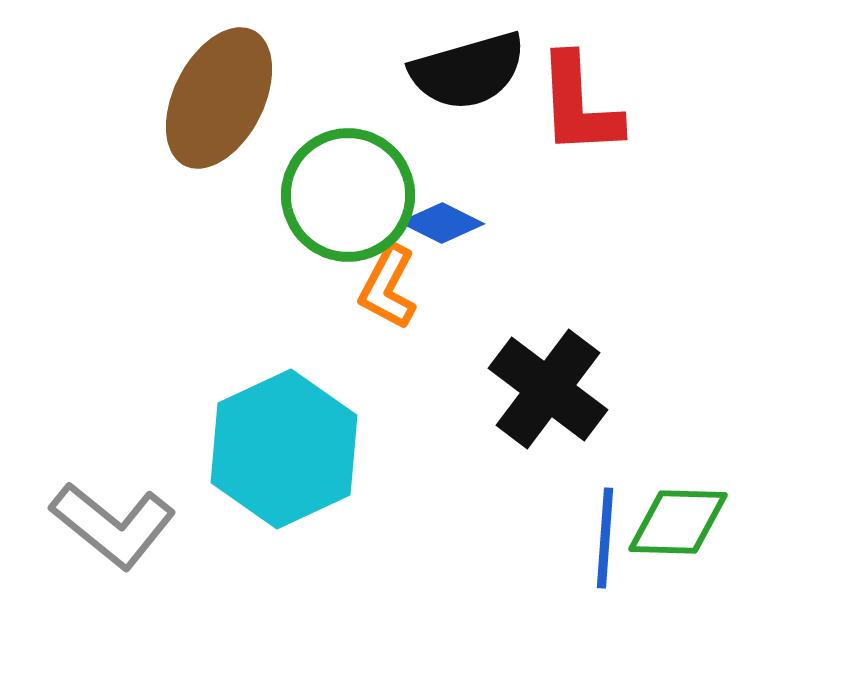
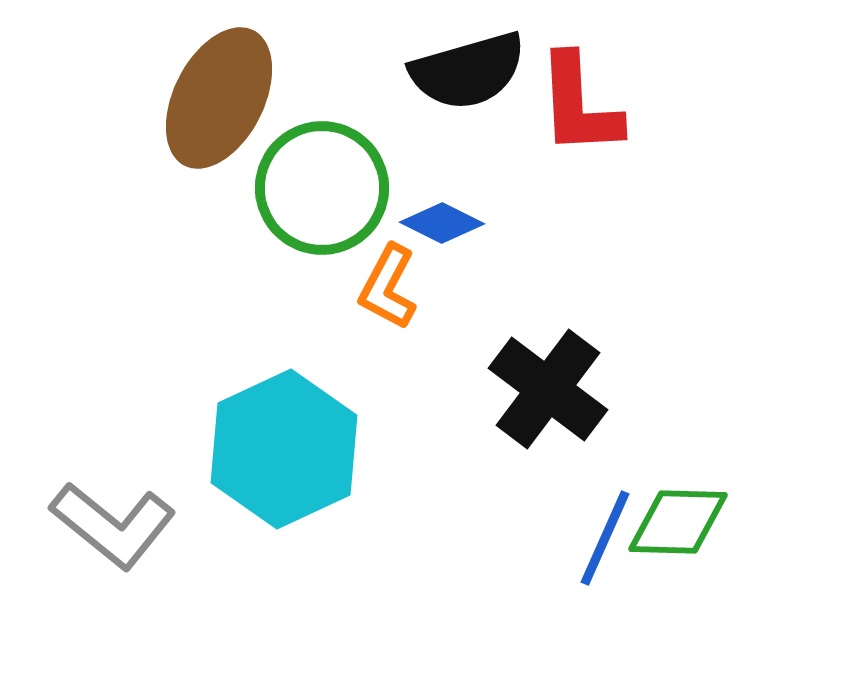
green circle: moved 26 px left, 7 px up
blue line: rotated 20 degrees clockwise
